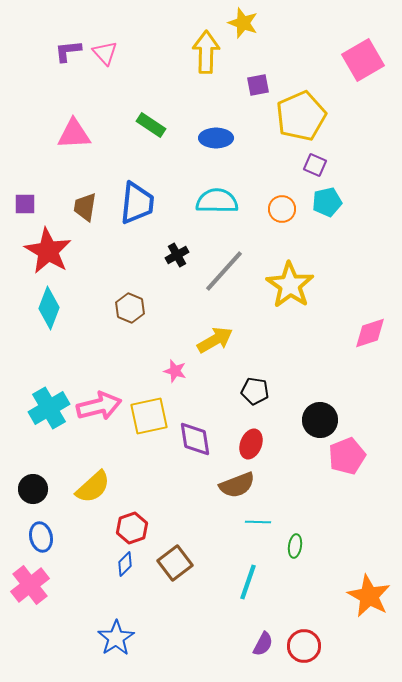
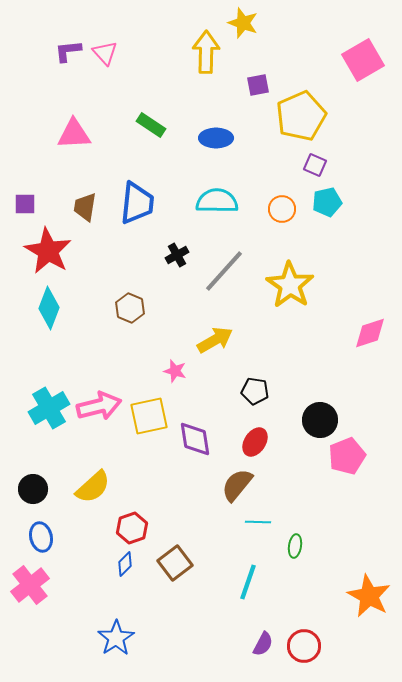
red ellipse at (251, 444): moved 4 px right, 2 px up; rotated 12 degrees clockwise
brown semicircle at (237, 485): rotated 150 degrees clockwise
